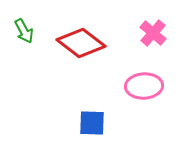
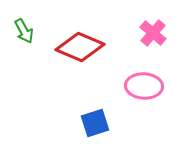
red diamond: moved 1 px left, 4 px down; rotated 15 degrees counterclockwise
pink ellipse: rotated 6 degrees clockwise
blue square: moved 3 px right; rotated 20 degrees counterclockwise
